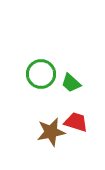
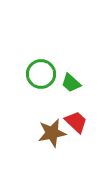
red trapezoid: rotated 25 degrees clockwise
brown star: moved 1 px right, 1 px down
